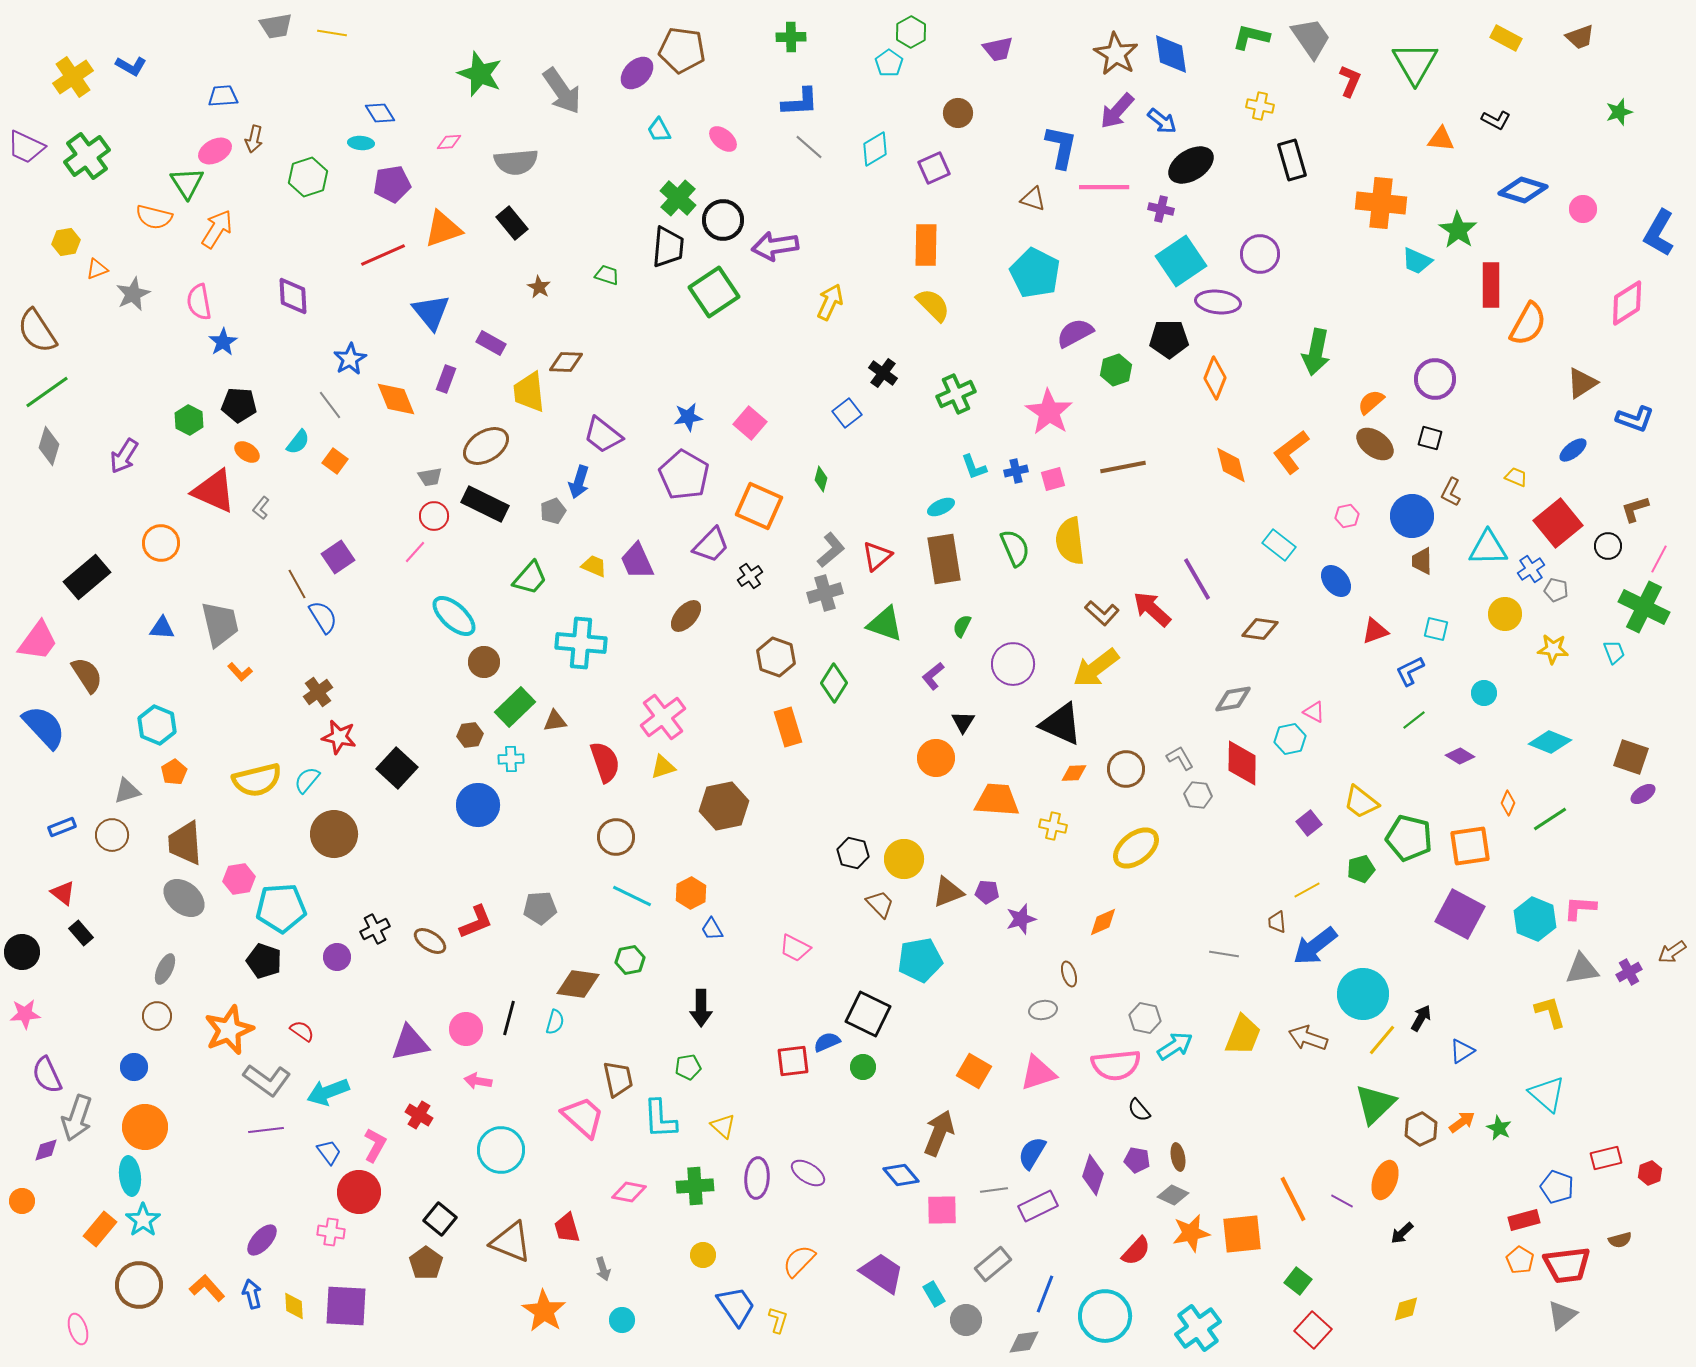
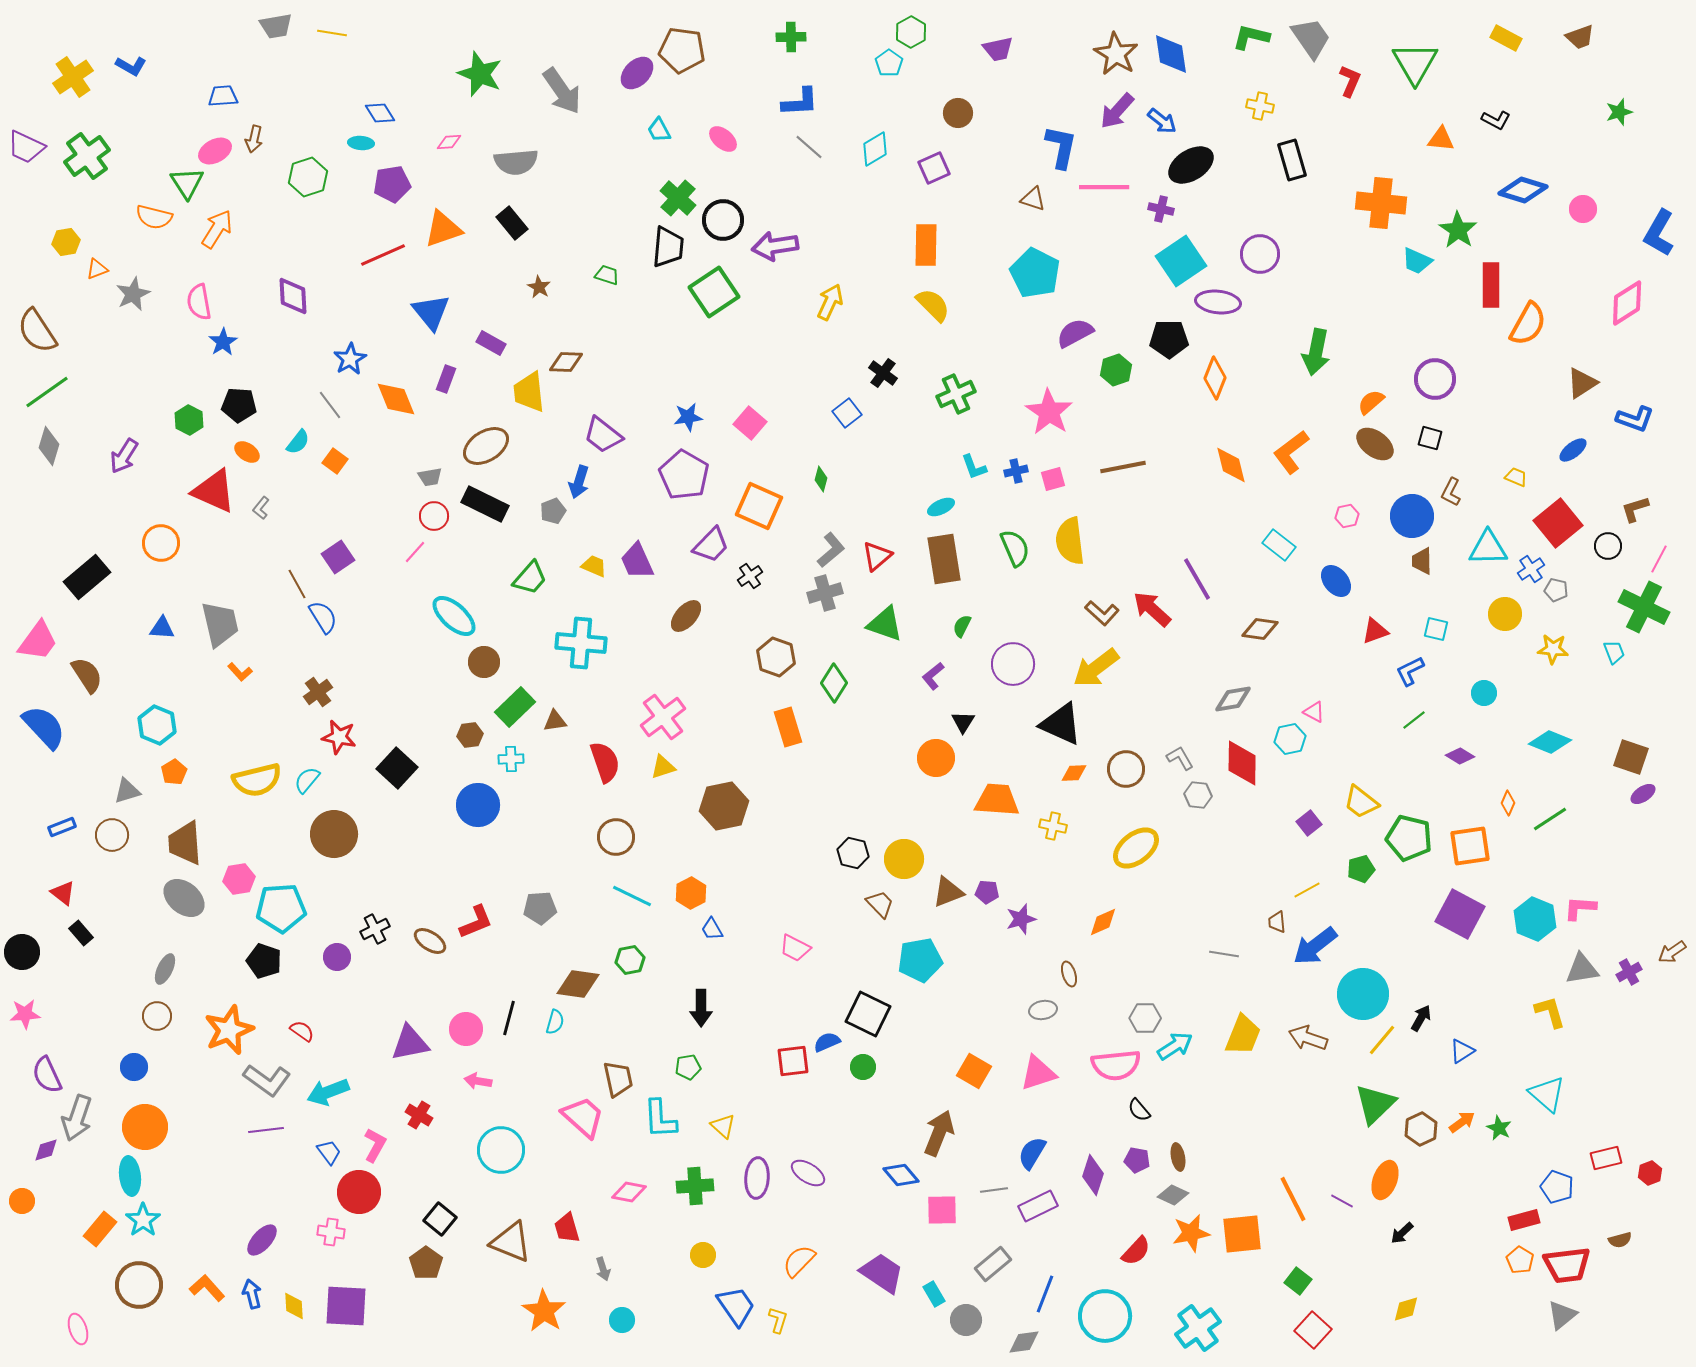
gray hexagon at (1145, 1018): rotated 12 degrees counterclockwise
